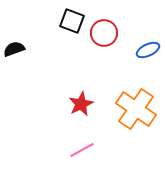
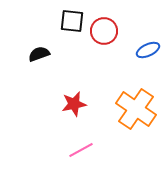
black square: rotated 15 degrees counterclockwise
red circle: moved 2 px up
black semicircle: moved 25 px right, 5 px down
red star: moved 7 px left; rotated 15 degrees clockwise
pink line: moved 1 px left
